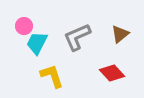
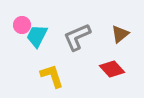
pink circle: moved 2 px left, 1 px up
cyan trapezoid: moved 7 px up
red diamond: moved 4 px up
